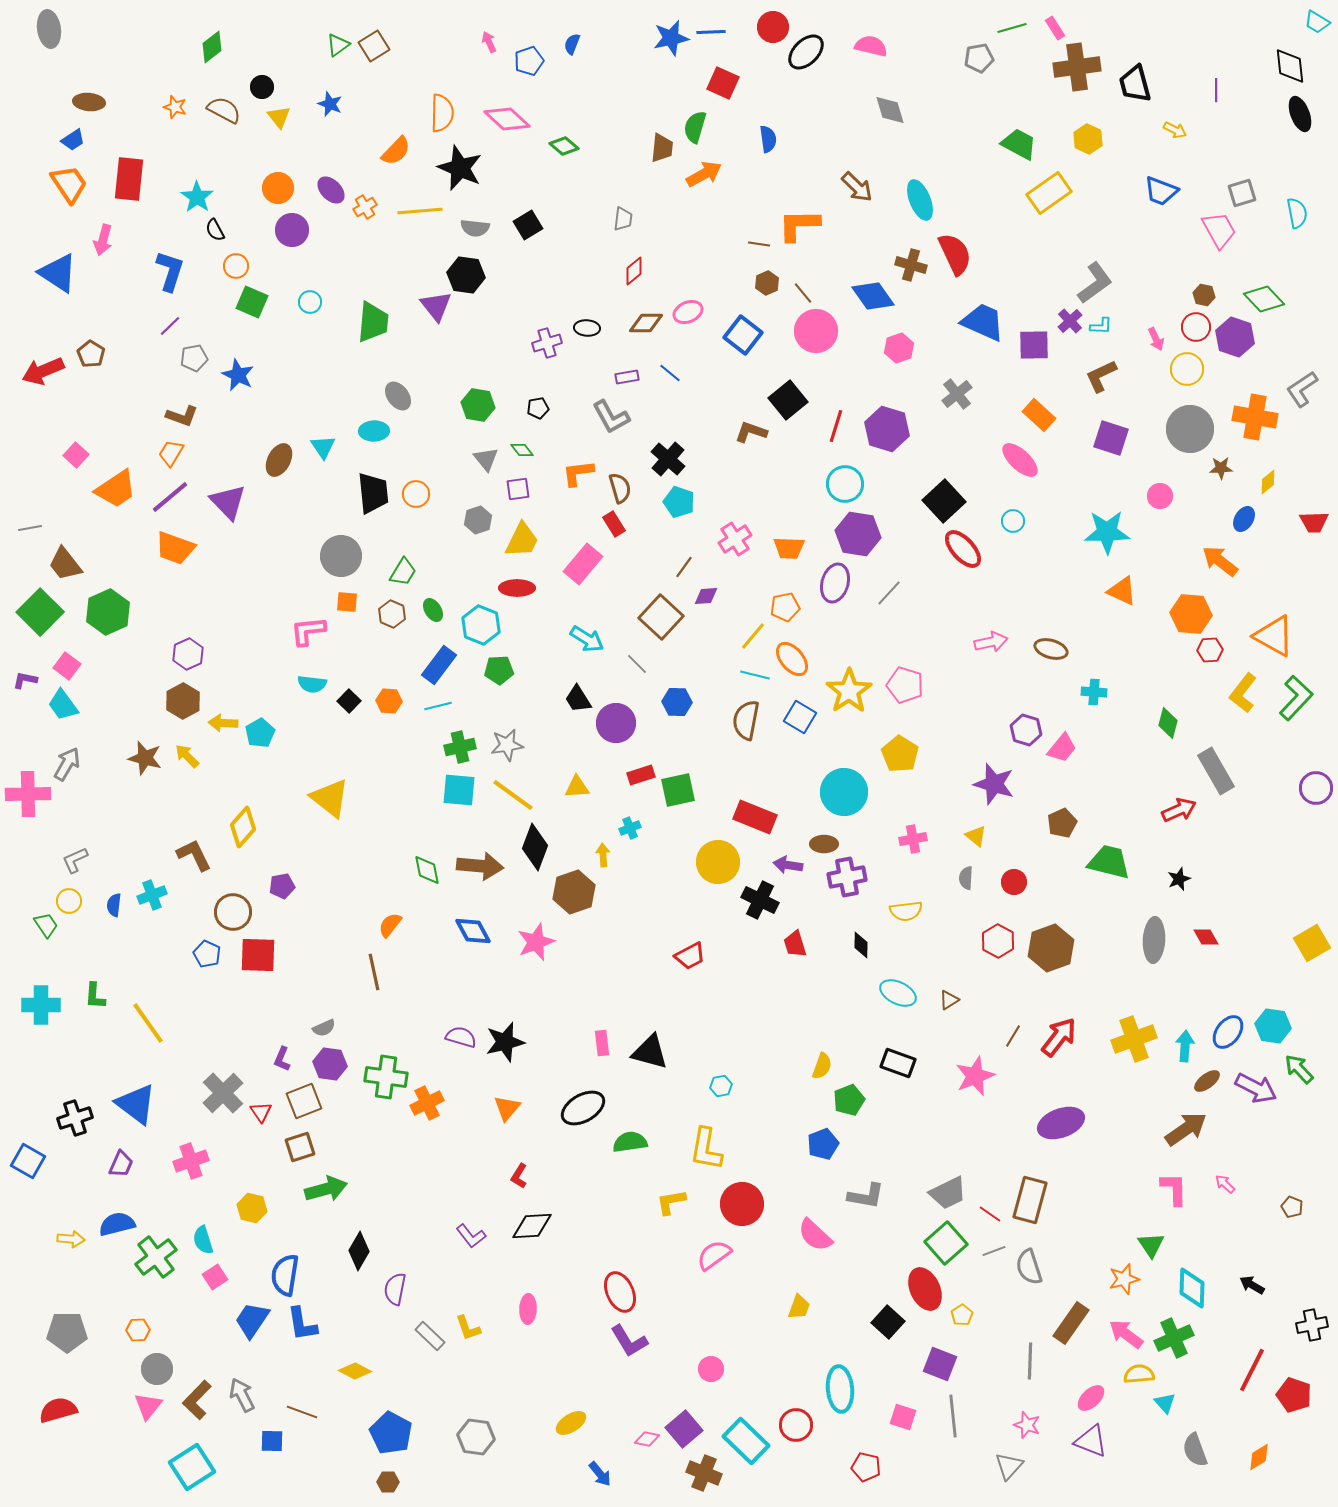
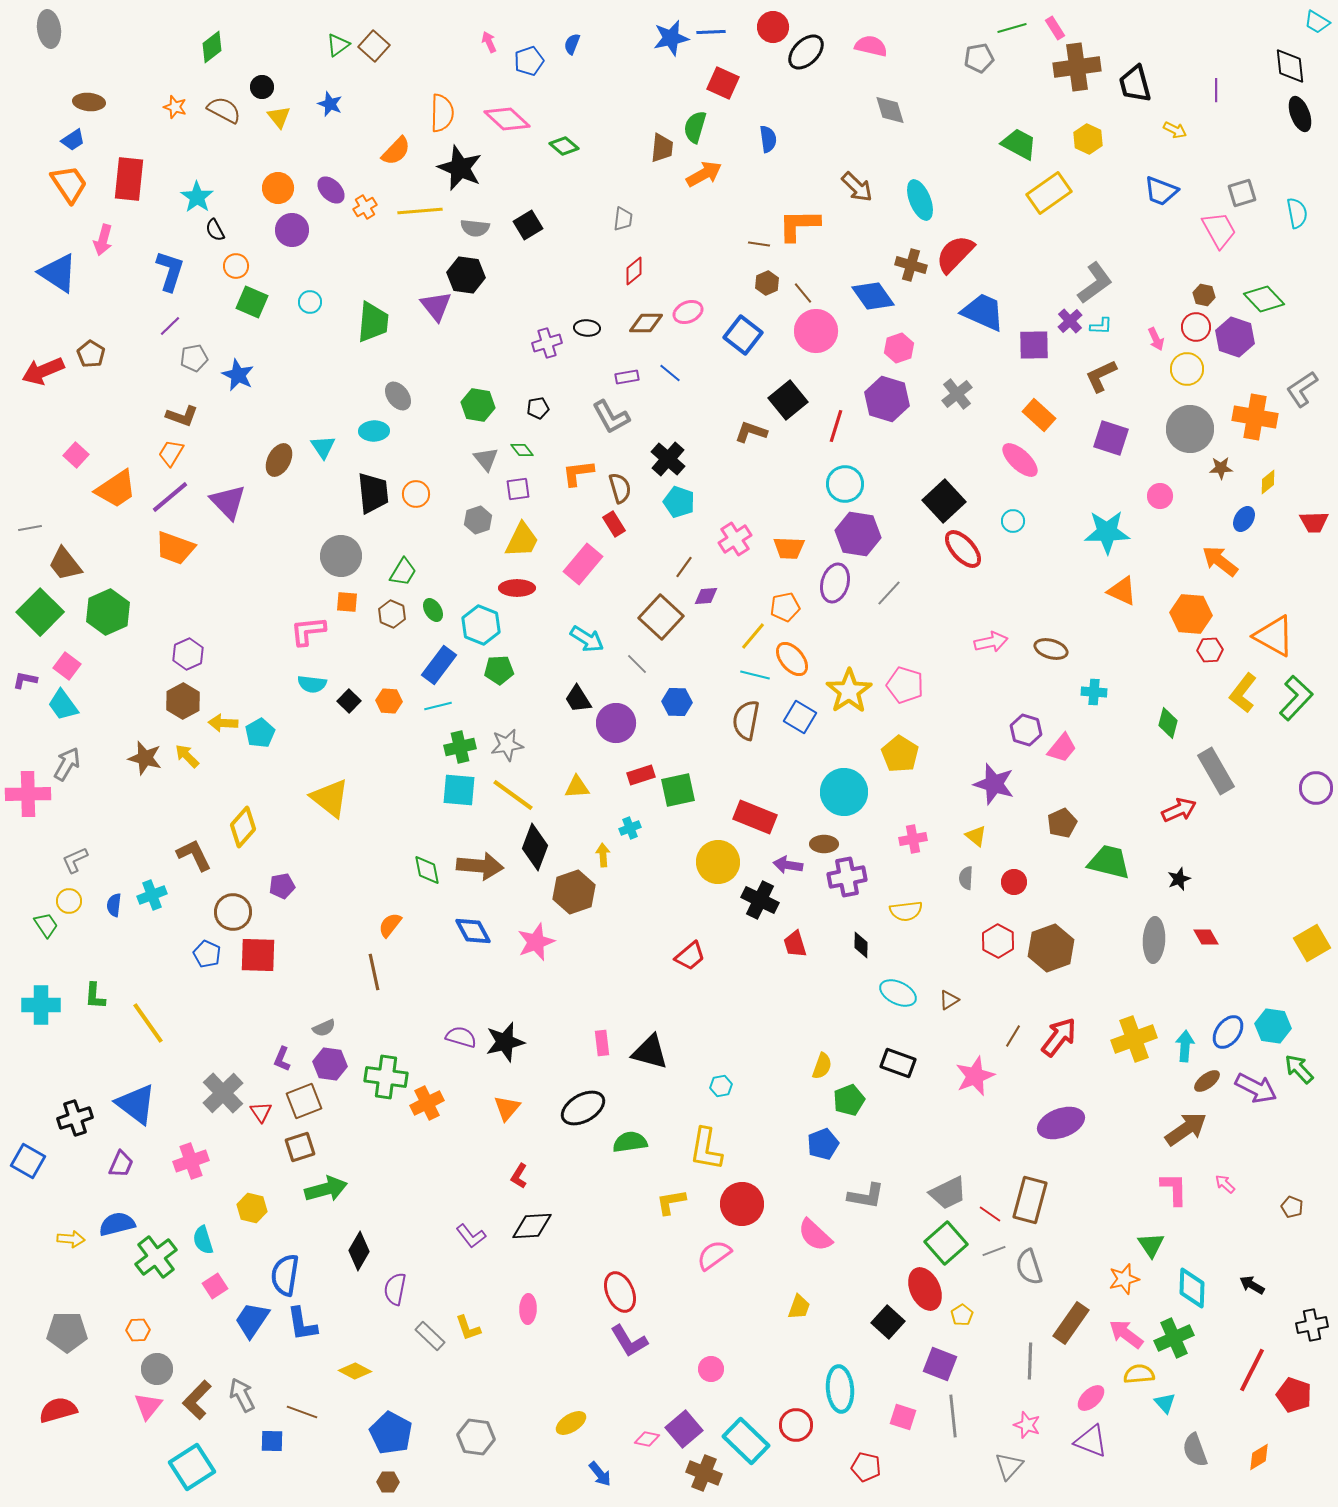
brown square at (374, 46): rotated 16 degrees counterclockwise
red semicircle at (955, 254): rotated 111 degrees counterclockwise
blue trapezoid at (983, 322): moved 10 px up
purple hexagon at (887, 429): moved 30 px up
red trapezoid at (690, 956): rotated 12 degrees counterclockwise
pink square at (215, 1277): moved 9 px down
